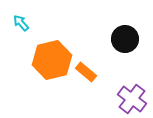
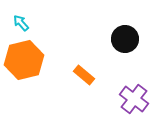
orange hexagon: moved 28 px left
orange rectangle: moved 2 px left, 3 px down
purple cross: moved 2 px right
